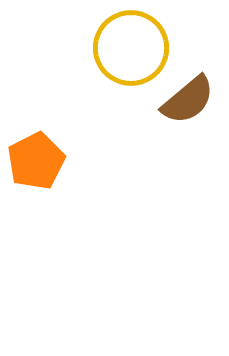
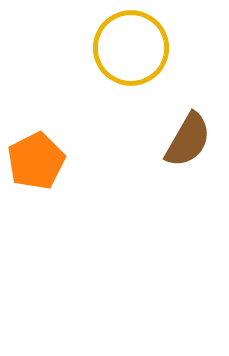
brown semicircle: moved 40 px down; rotated 20 degrees counterclockwise
